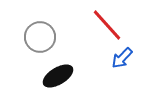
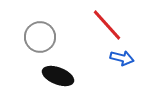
blue arrow: rotated 120 degrees counterclockwise
black ellipse: rotated 52 degrees clockwise
